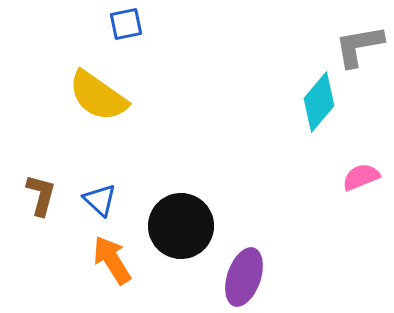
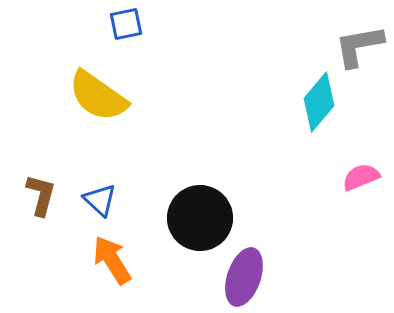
black circle: moved 19 px right, 8 px up
